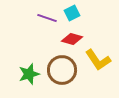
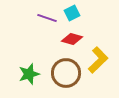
yellow L-shape: rotated 100 degrees counterclockwise
brown circle: moved 4 px right, 3 px down
